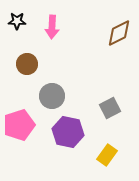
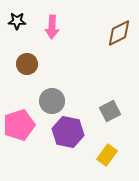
gray circle: moved 5 px down
gray square: moved 3 px down
